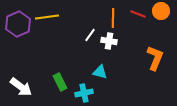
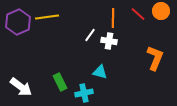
red line: rotated 21 degrees clockwise
purple hexagon: moved 2 px up
